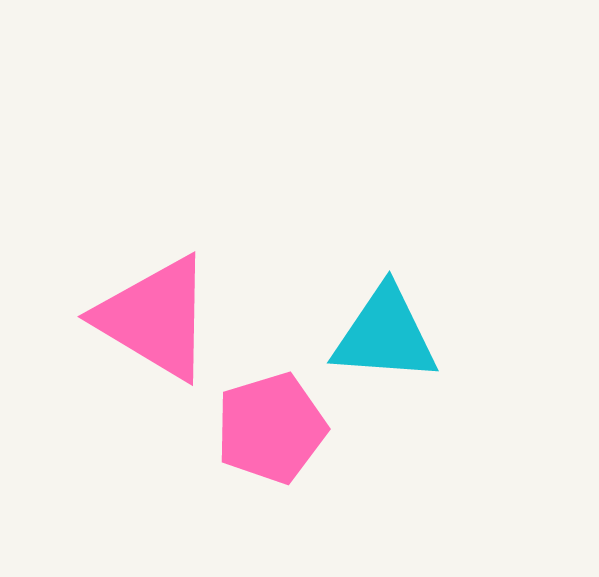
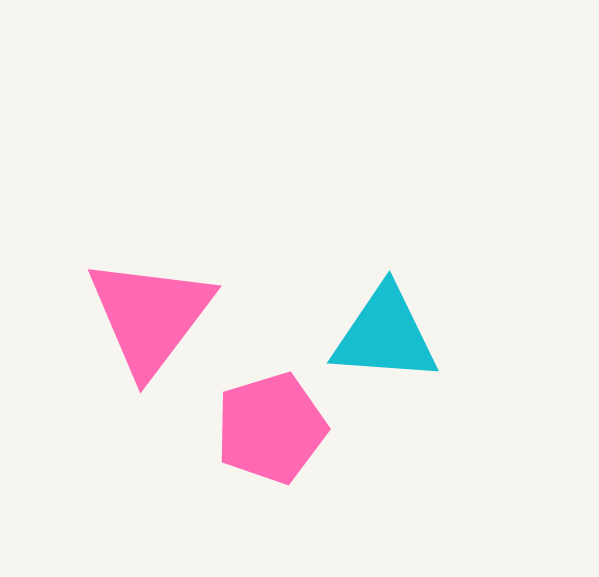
pink triangle: moved 5 px left, 2 px up; rotated 36 degrees clockwise
